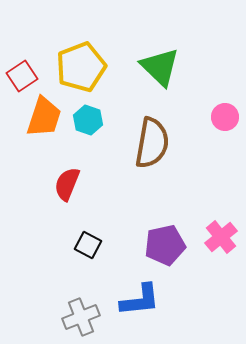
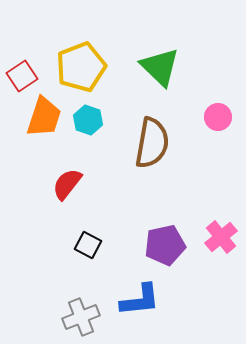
pink circle: moved 7 px left
red semicircle: rotated 16 degrees clockwise
